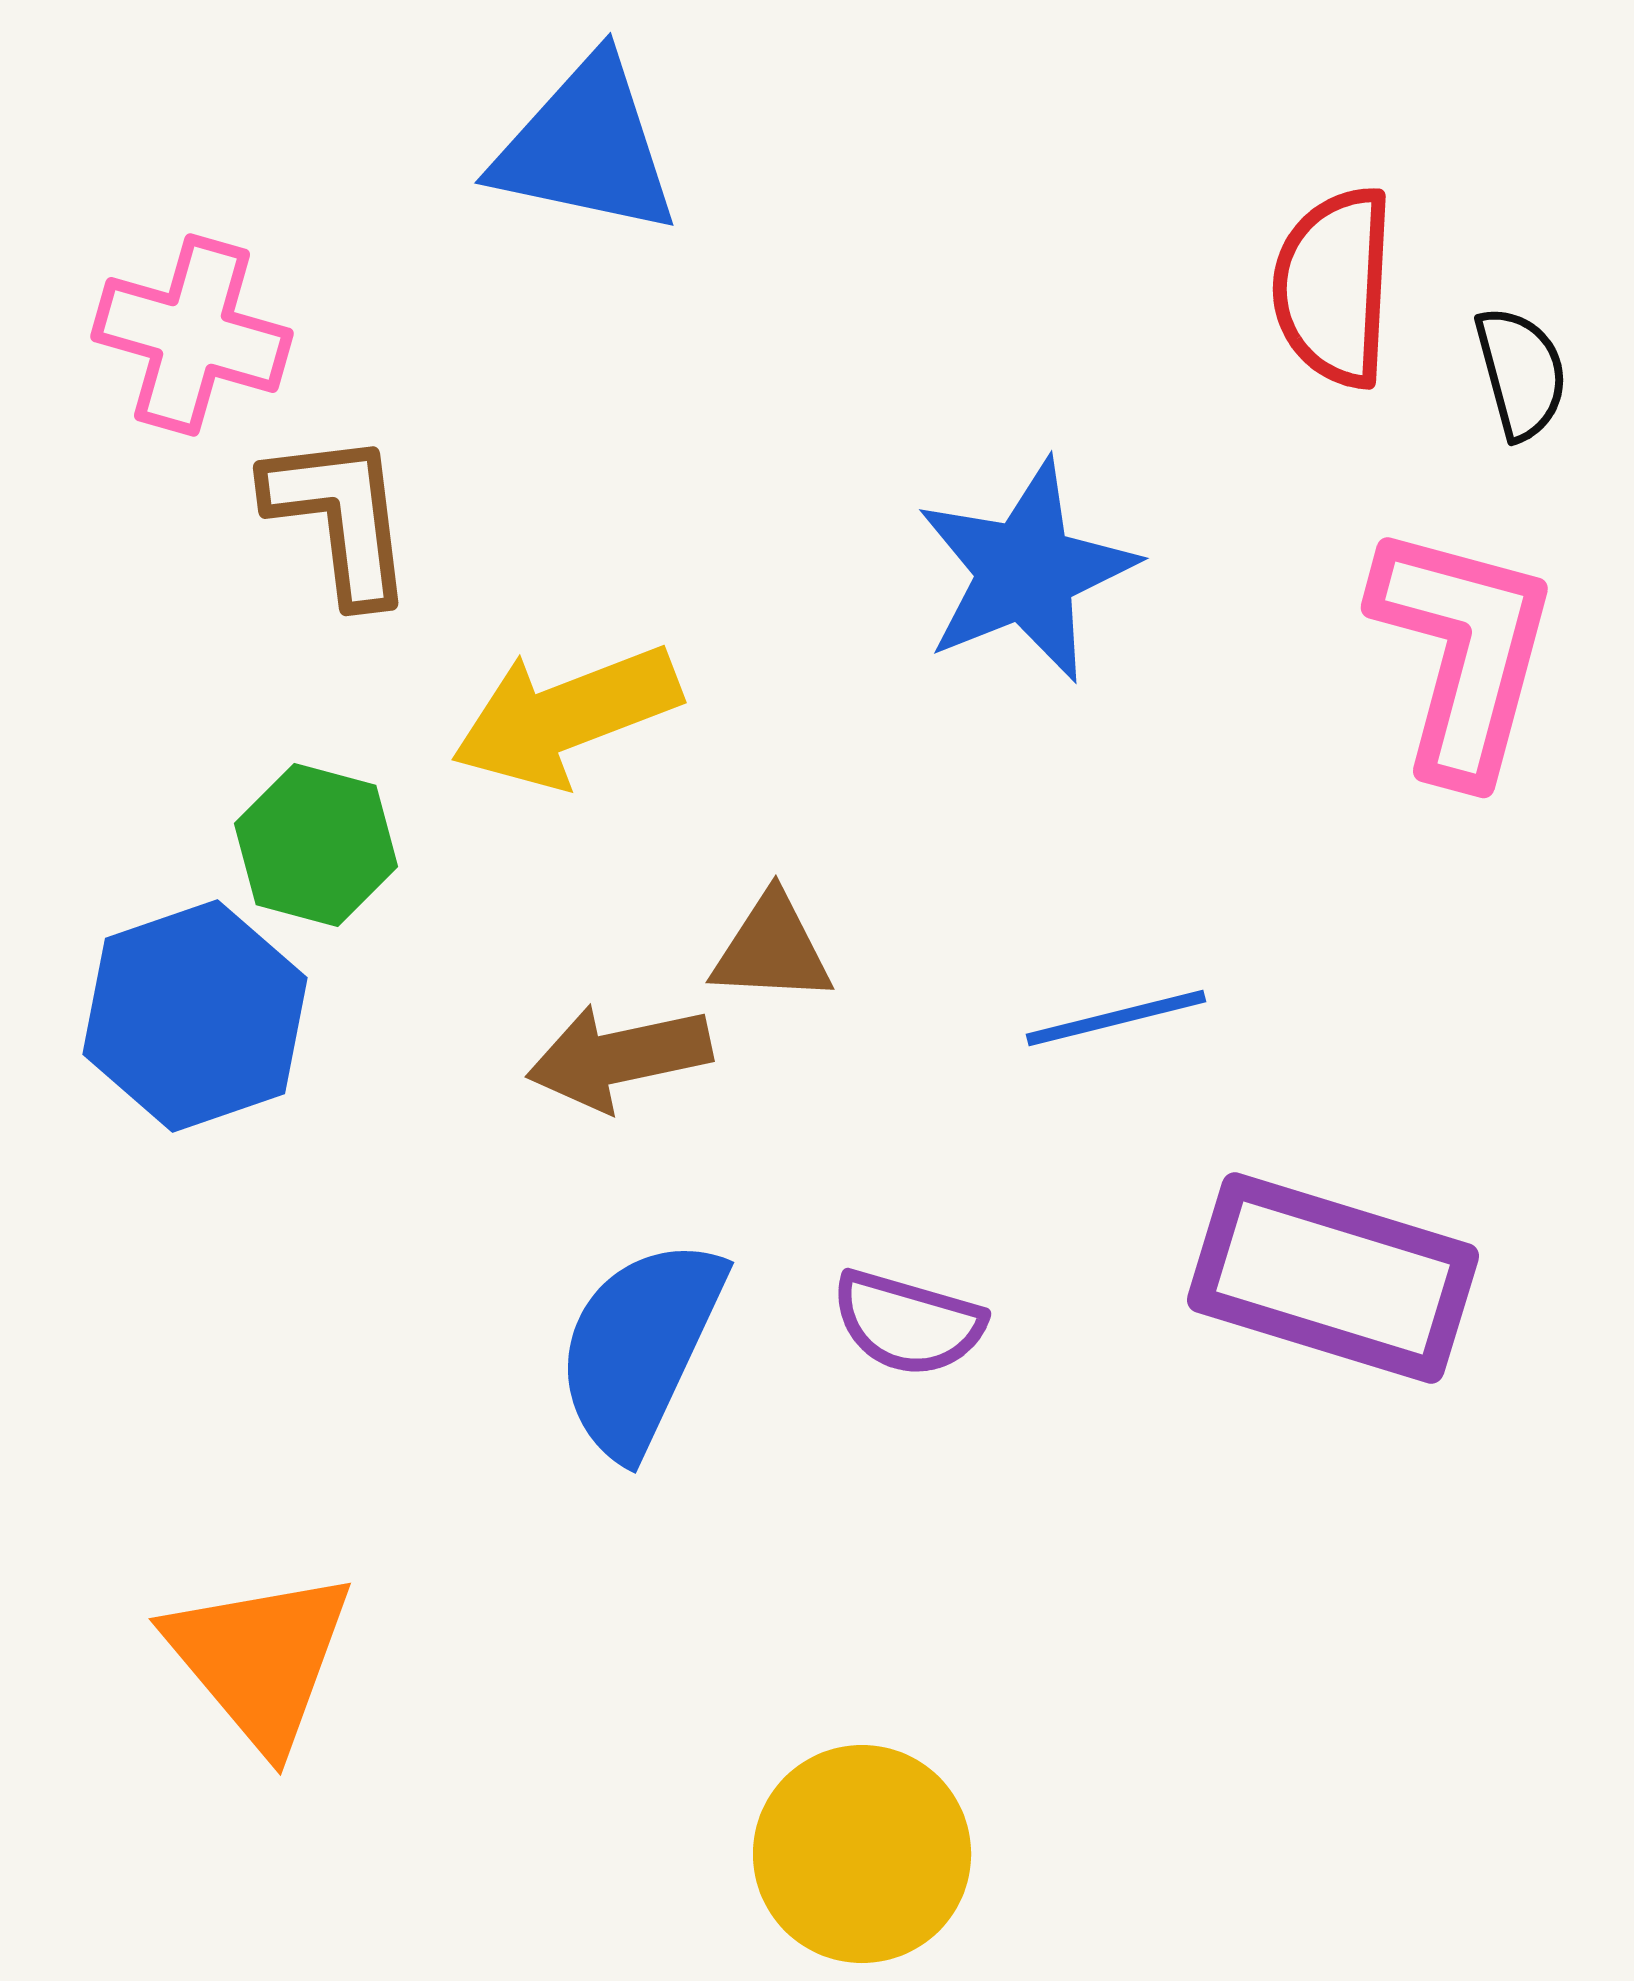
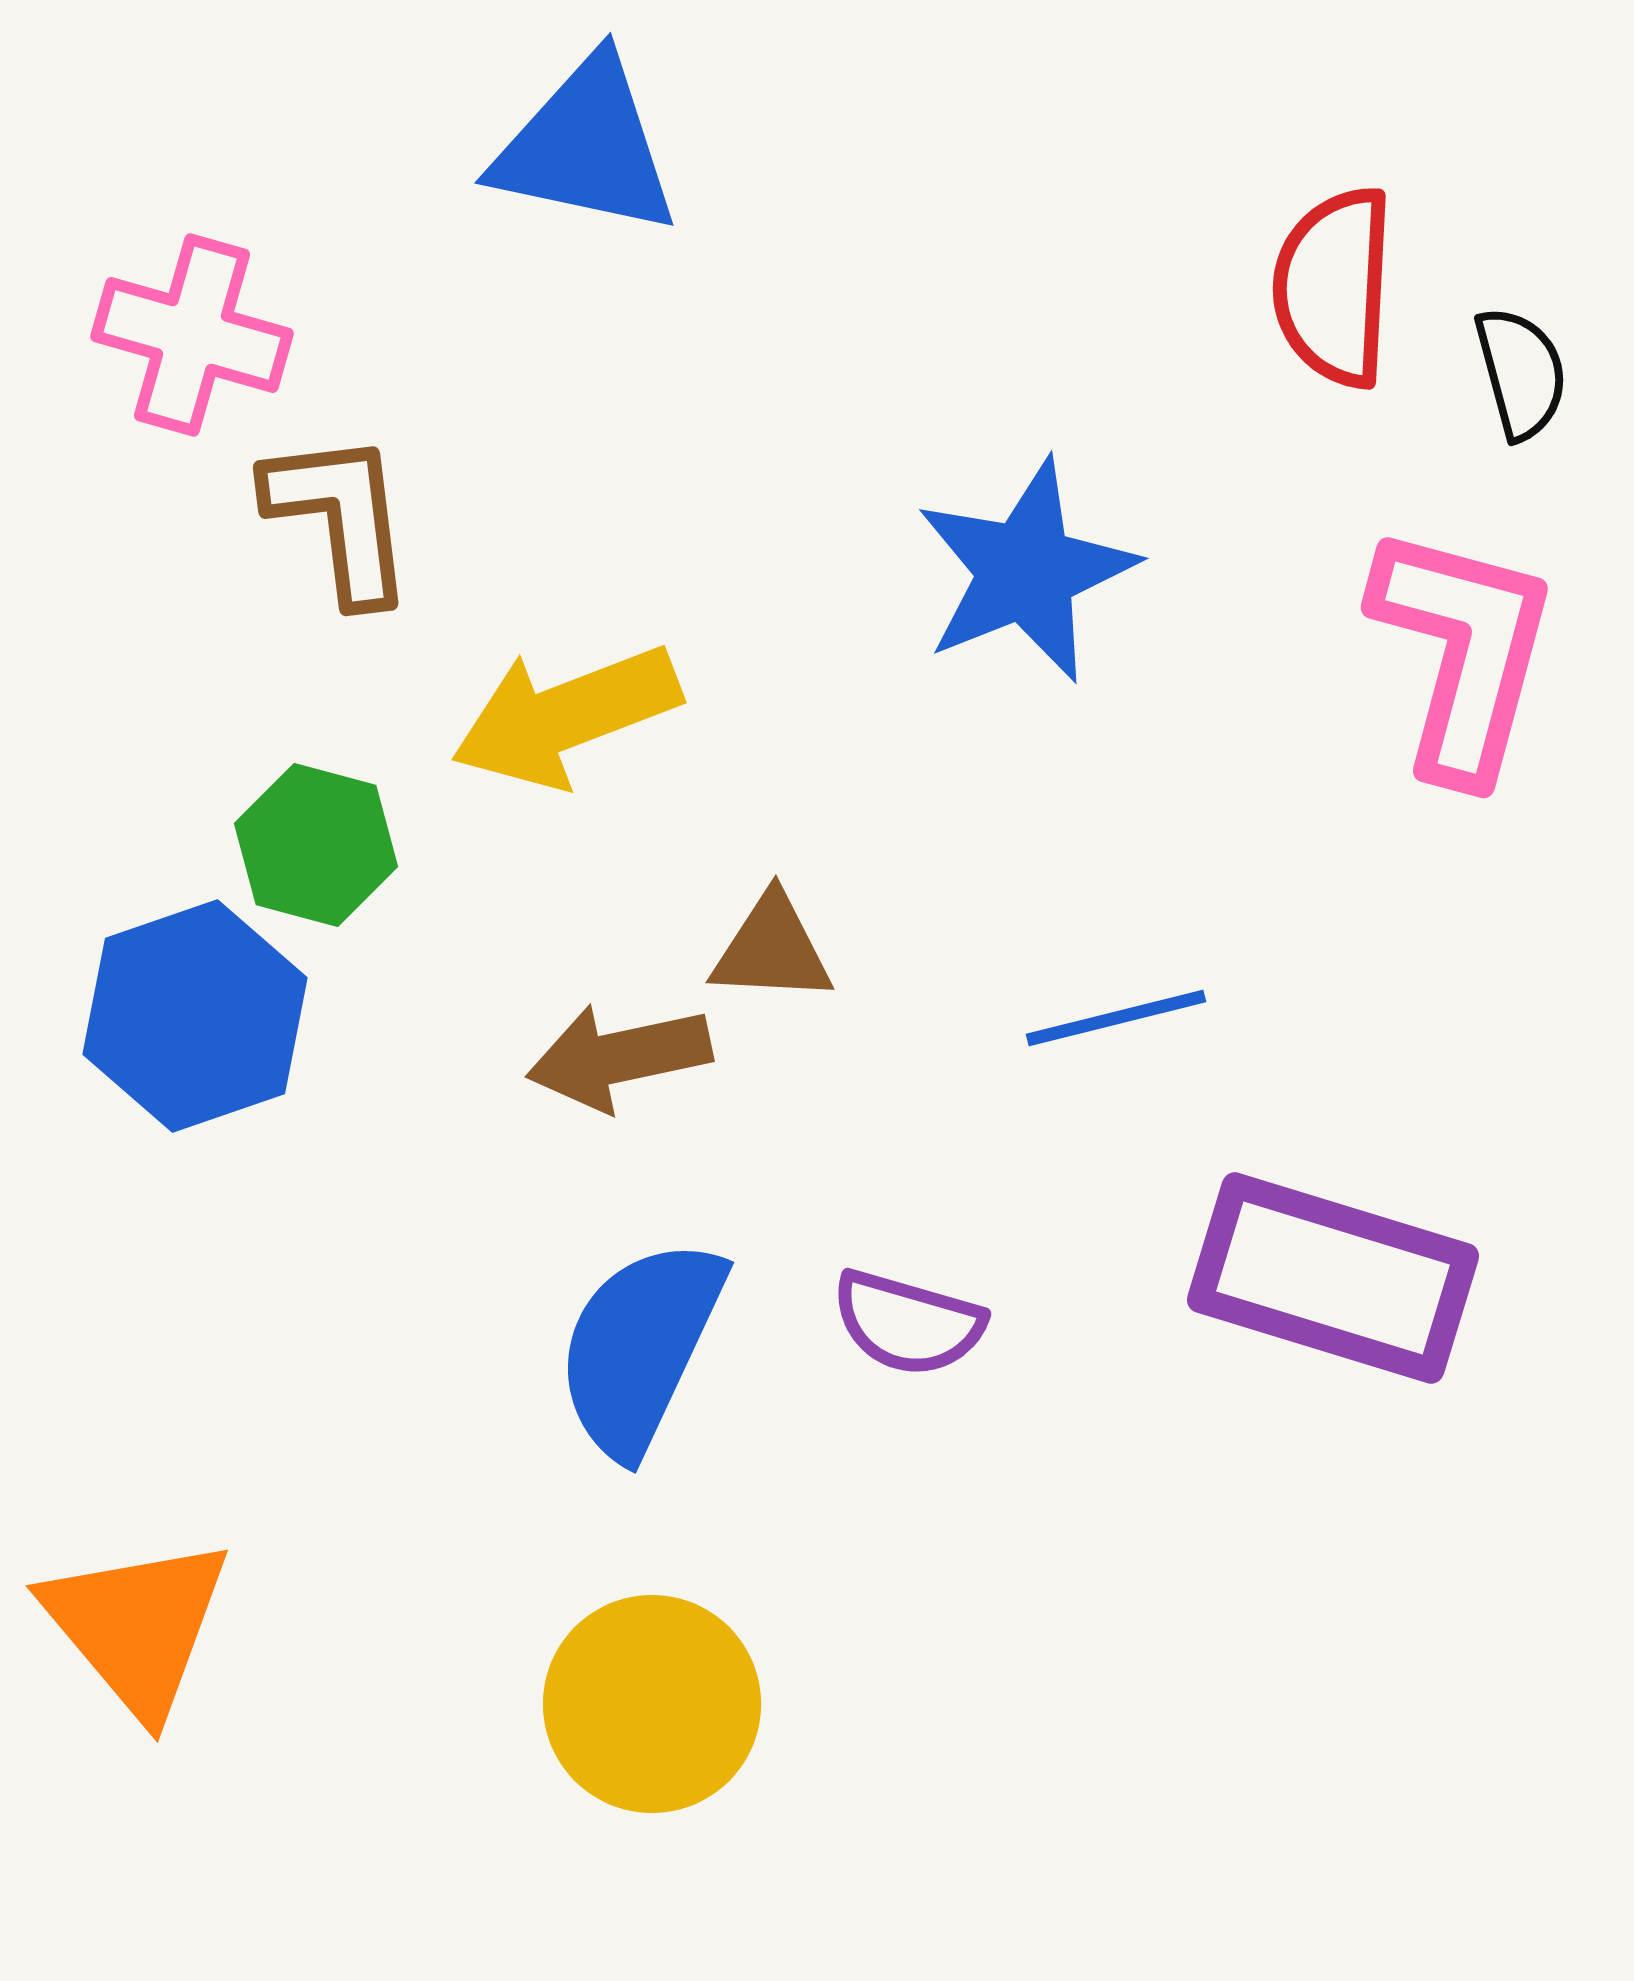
orange triangle: moved 123 px left, 33 px up
yellow circle: moved 210 px left, 150 px up
